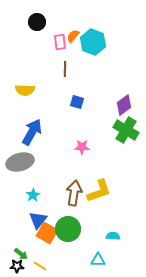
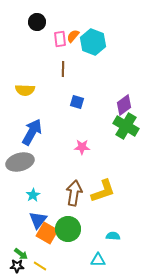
pink rectangle: moved 3 px up
brown line: moved 2 px left
green cross: moved 4 px up
yellow L-shape: moved 4 px right
